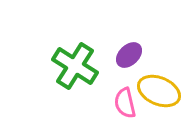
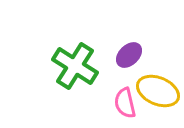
yellow ellipse: moved 1 px left
